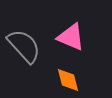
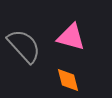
pink triangle: rotated 8 degrees counterclockwise
